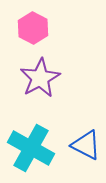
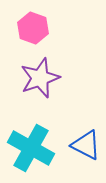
pink hexagon: rotated 8 degrees counterclockwise
purple star: rotated 9 degrees clockwise
